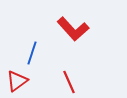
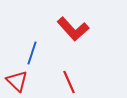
red triangle: rotated 40 degrees counterclockwise
